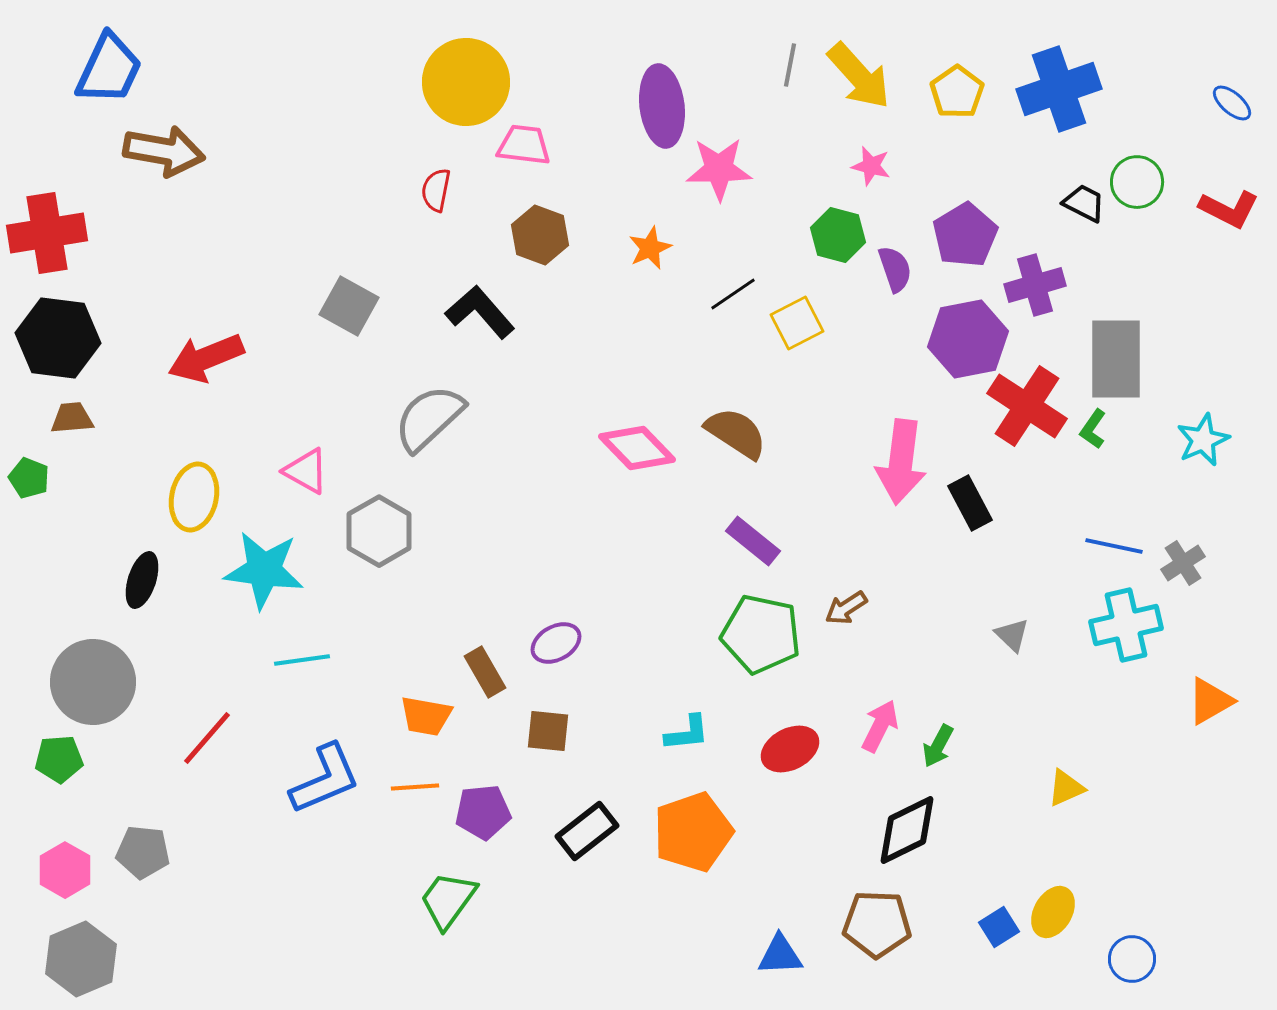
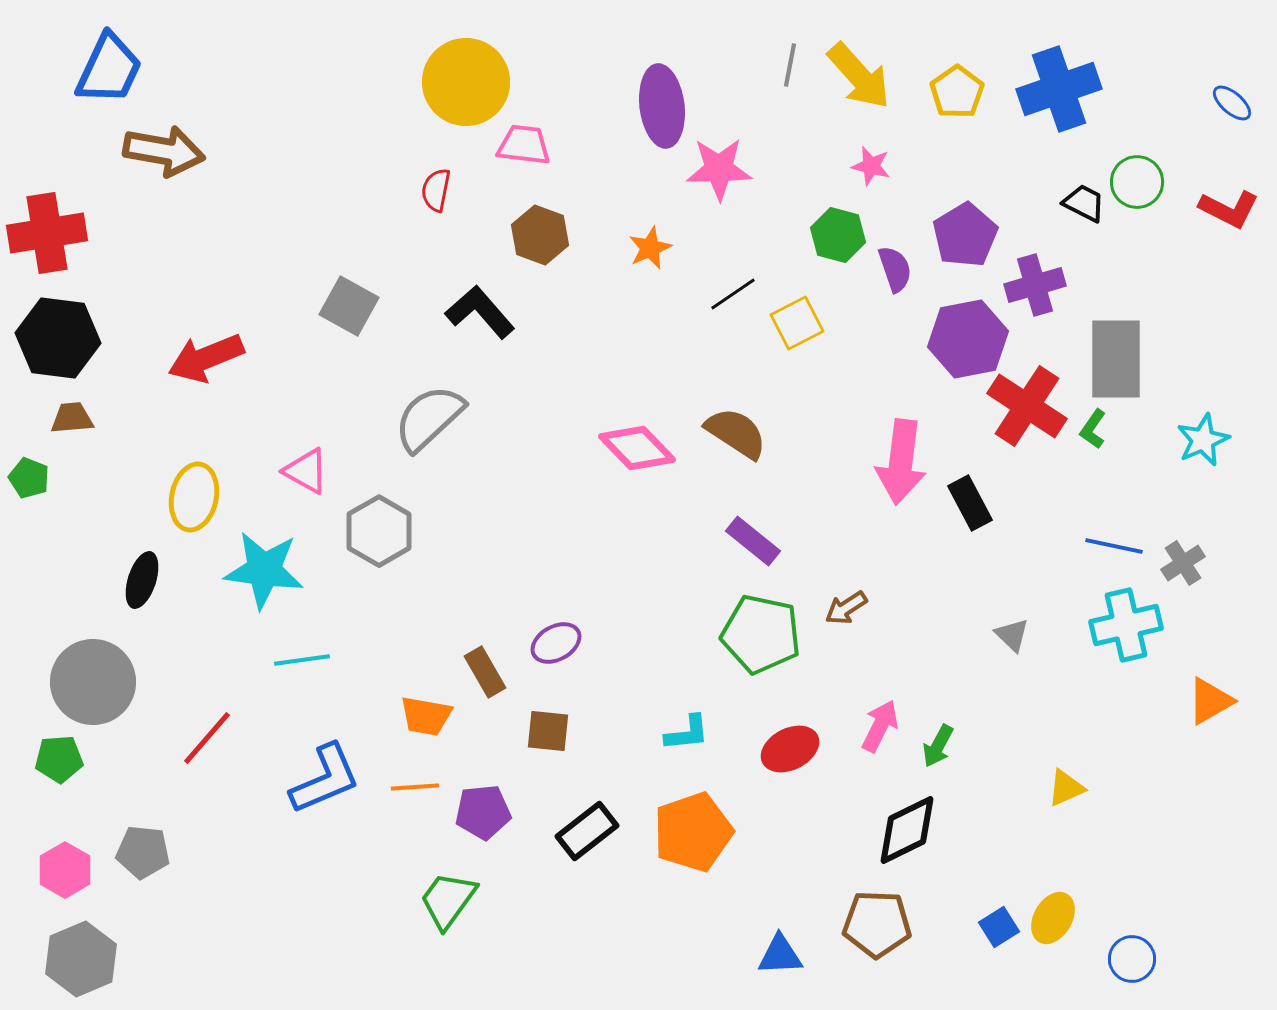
yellow ellipse at (1053, 912): moved 6 px down
